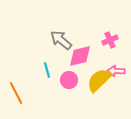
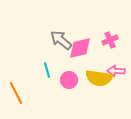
pink diamond: moved 8 px up
yellow semicircle: moved 2 px up; rotated 128 degrees counterclockwise
